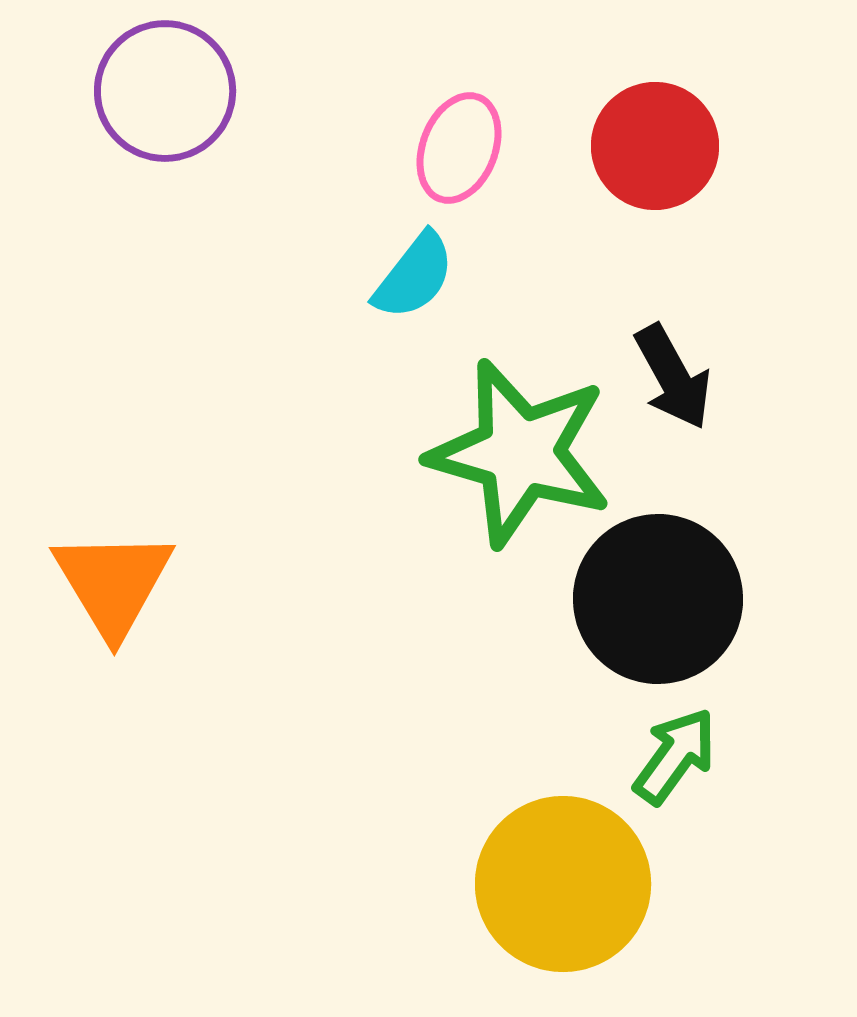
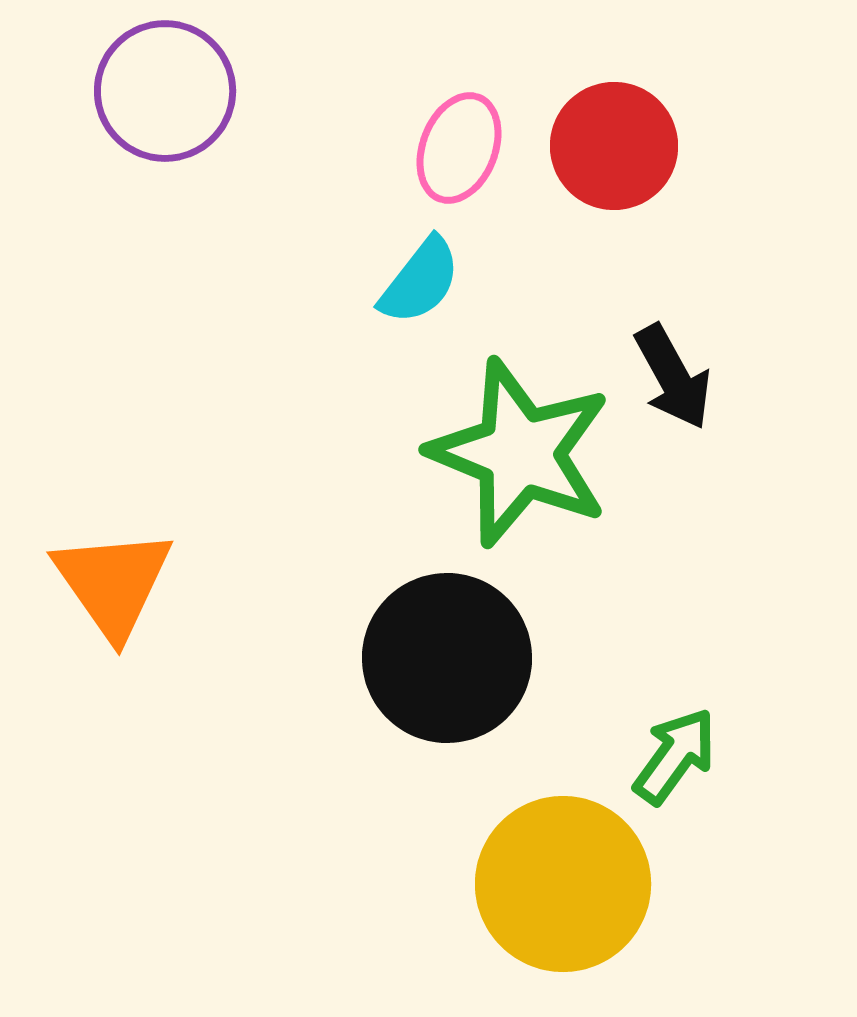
red circle: moved 41 px left
cyan semicircle: moved 6 px right, 5 px down
green star: rotated 6 degrees clockwise
orange triangle: rotated 4 degrees counterclockwise
black circle: moved 211 px left, 59 px down
